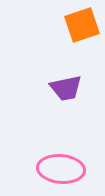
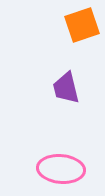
purple trapezoid: rotated 88 degrees clockwise
